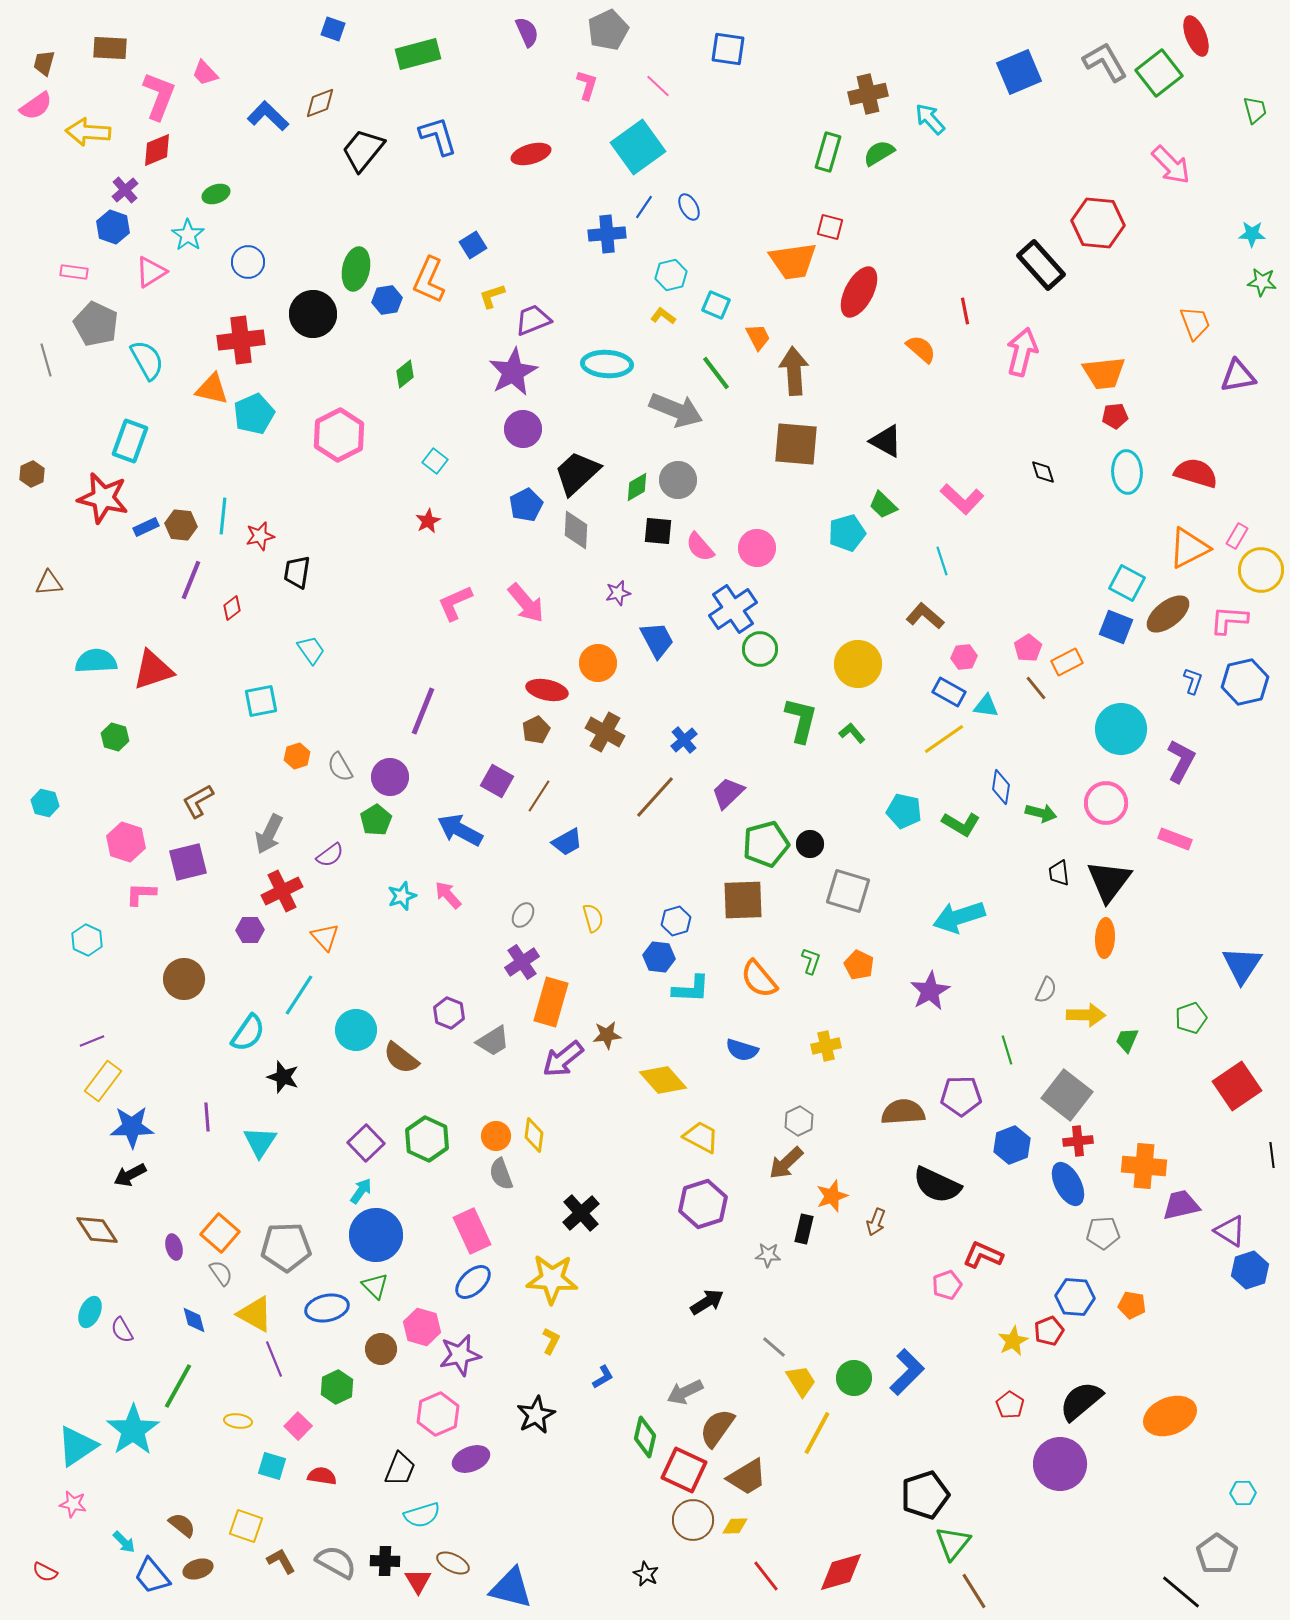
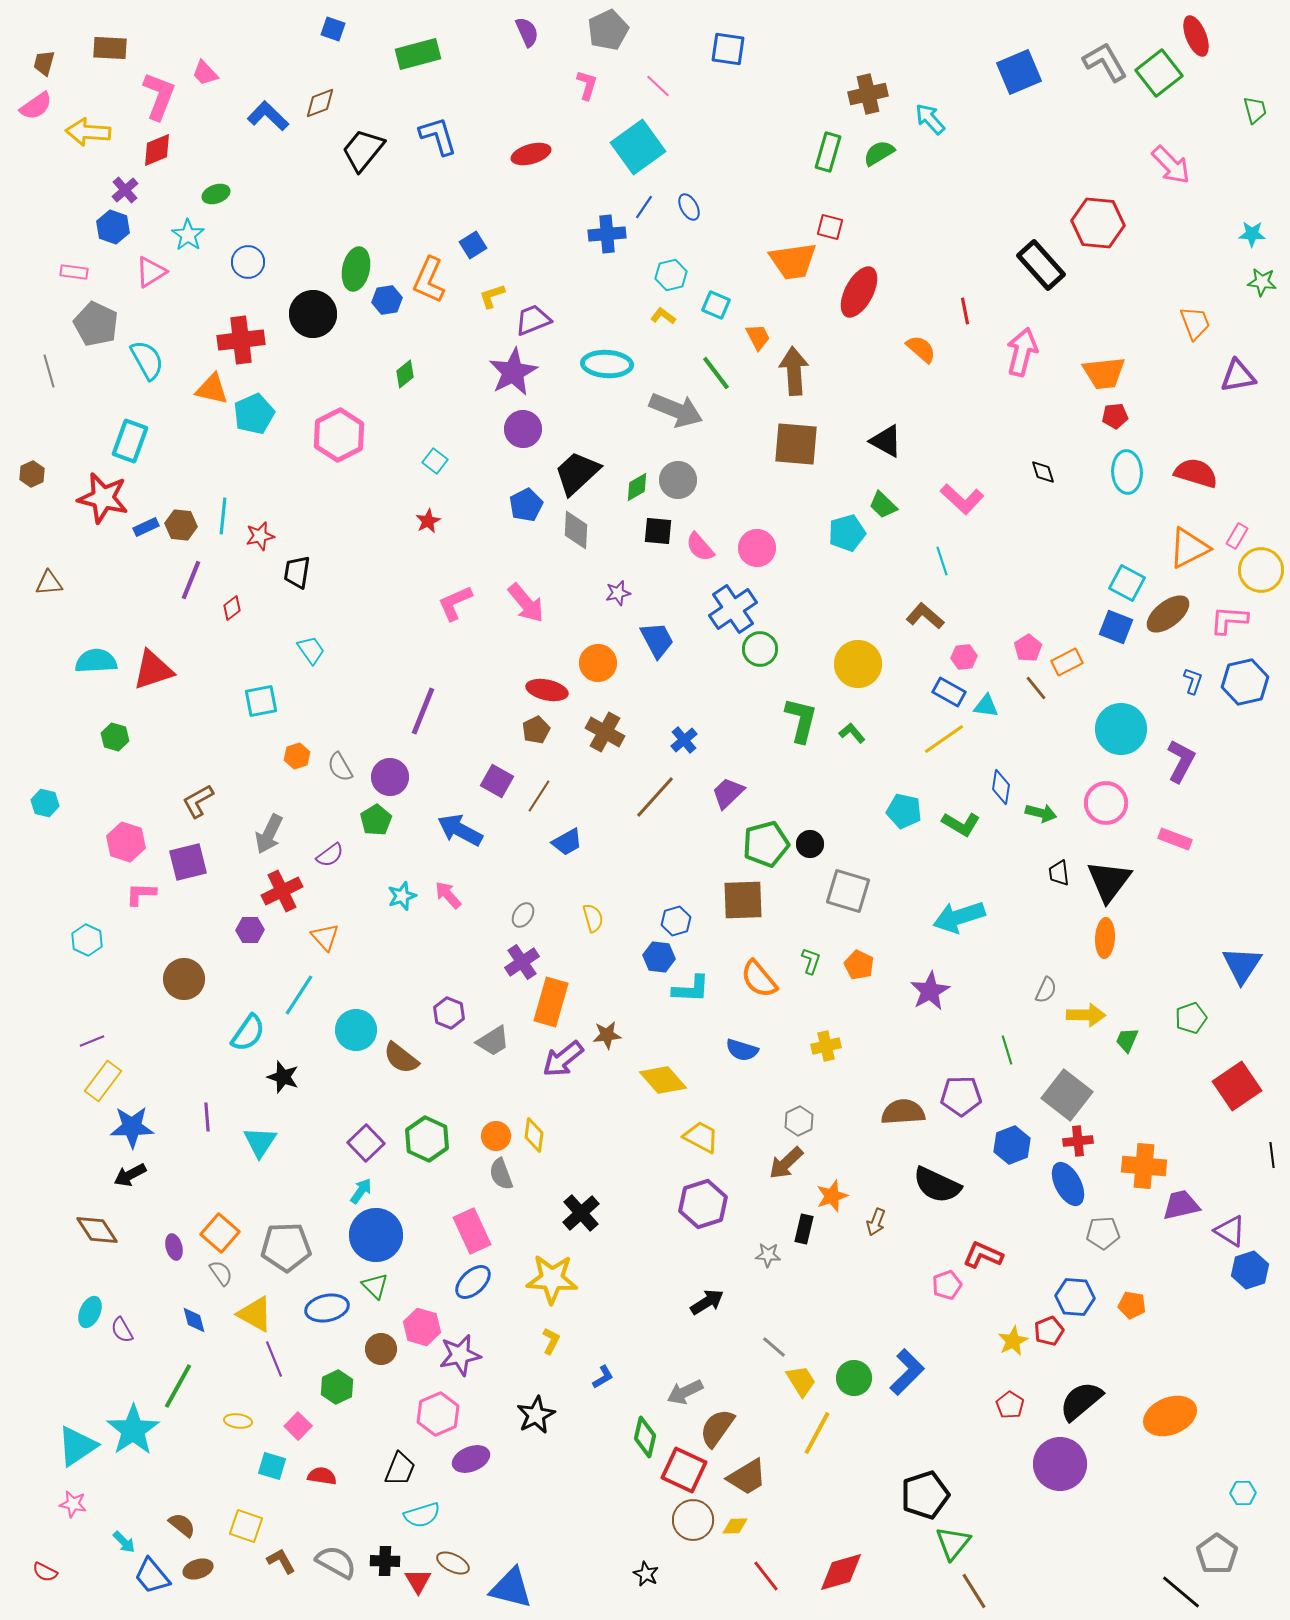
gray line at (46, 360): moved 3 px right, 11 px down
